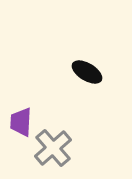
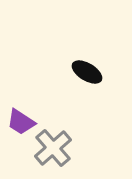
purple trapezoid: rotated 60 degrees counterclockwise
